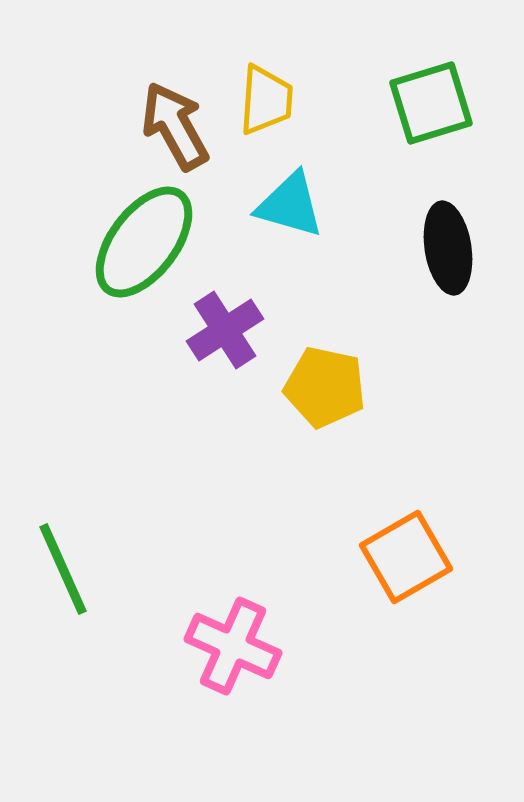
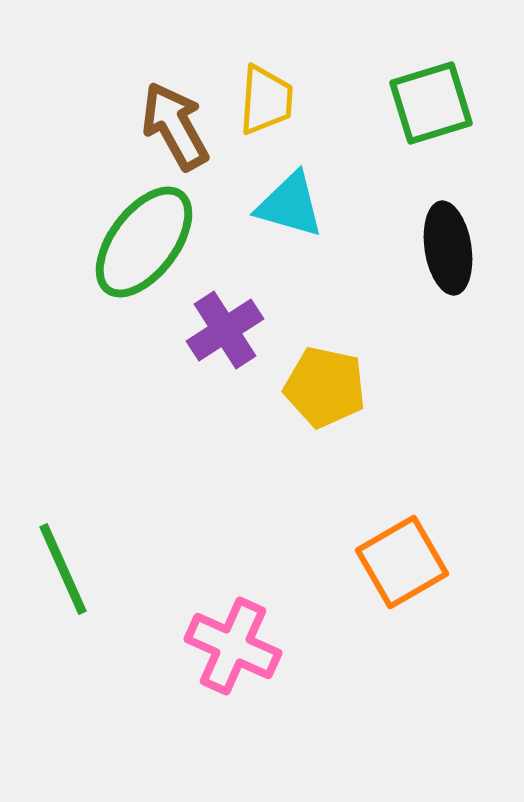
orange square: moved 4 px left, 5 px down
